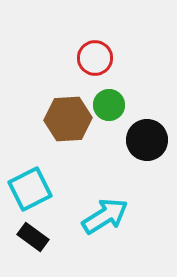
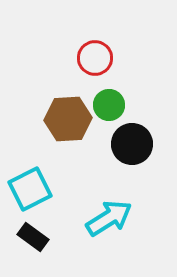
black circle: moved 15 px left, 4 px down
cyan arrow: moved 4 px right, 2 px down
